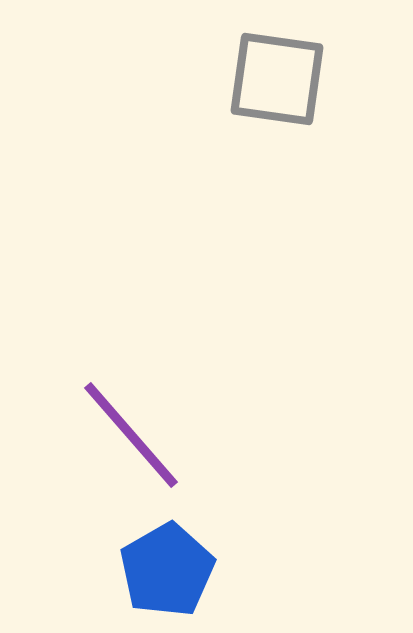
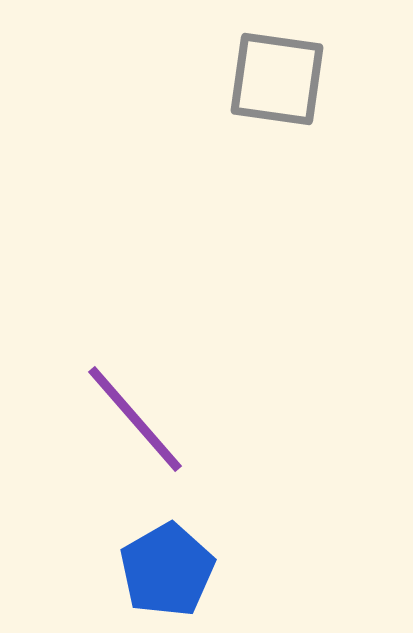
purple line: moved 4 px right, 16 px up
